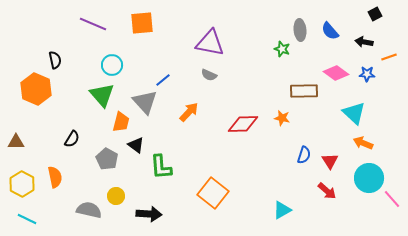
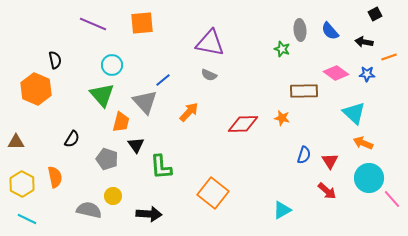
black triangle at (136, 145): rotated 18 degrees clockwise
gray pentagon at (107, 159): rotated 10 degrees counterclockwise
yellow circle at (116, 196): moved 3 px left
